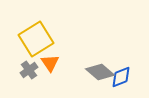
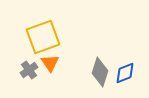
yellow square: moved 7 px right, 2 px up; rotated 12 degrees clockwise
gray diamond: rotated 68 degrees clockwise
blue diamond: moved 4 px right, 4 px up
